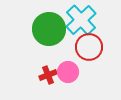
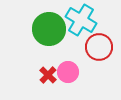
cyan cross: rotated 16 degrees counterclockwise
red circle: moved 10 px right
red cross: rotated 24 degrees counterclockwise
